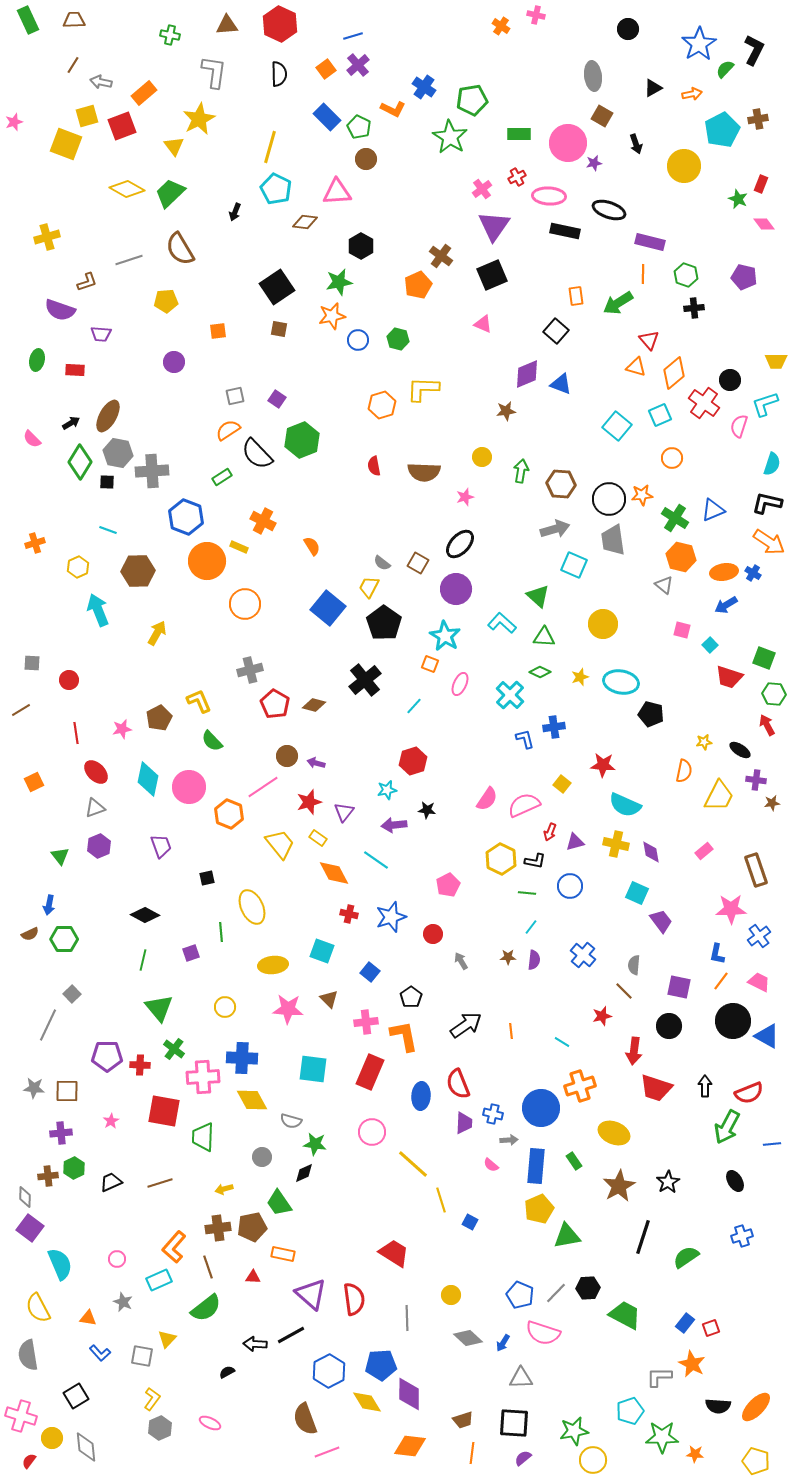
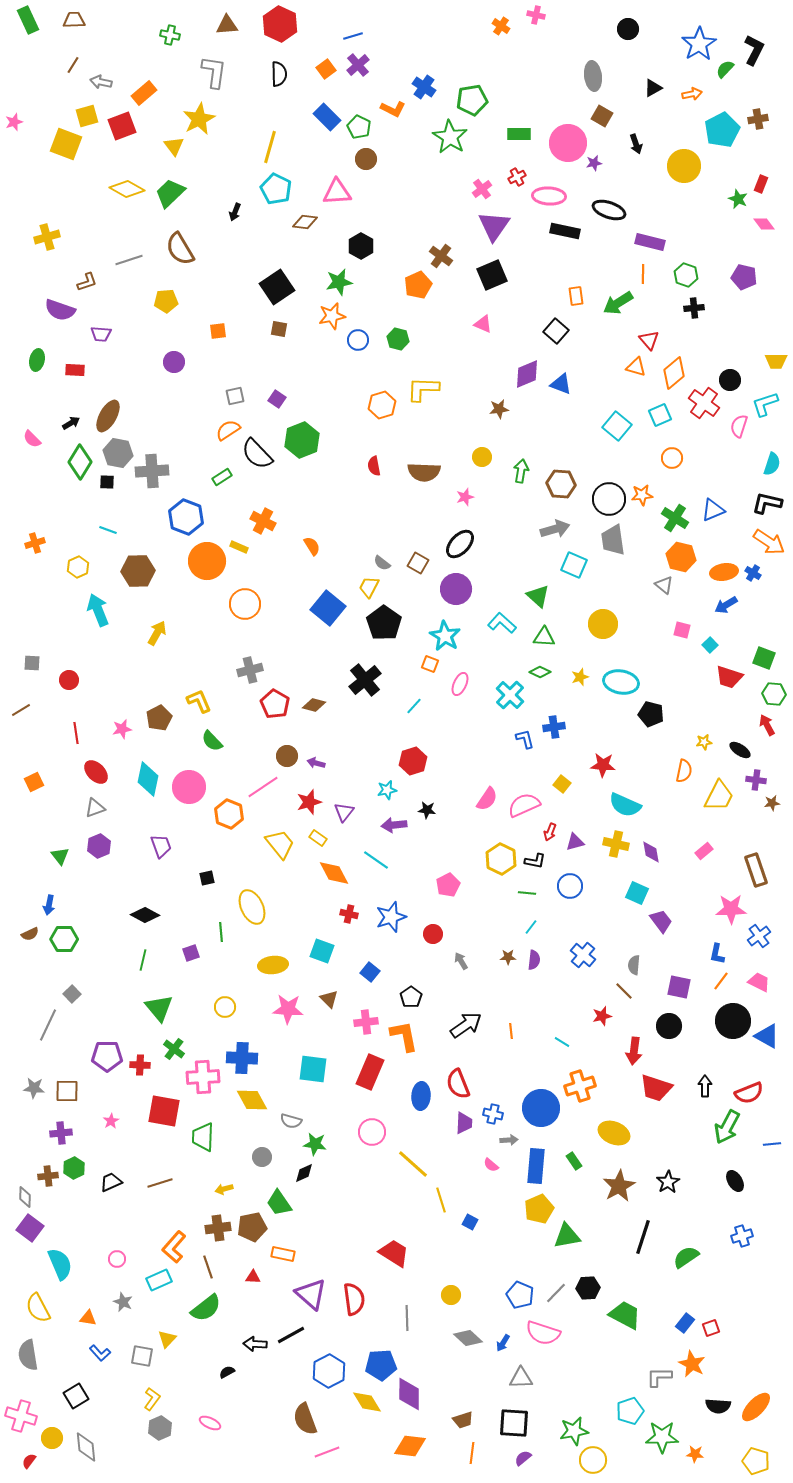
brown star at (506, 411): moved 7 px left, 2 px up
